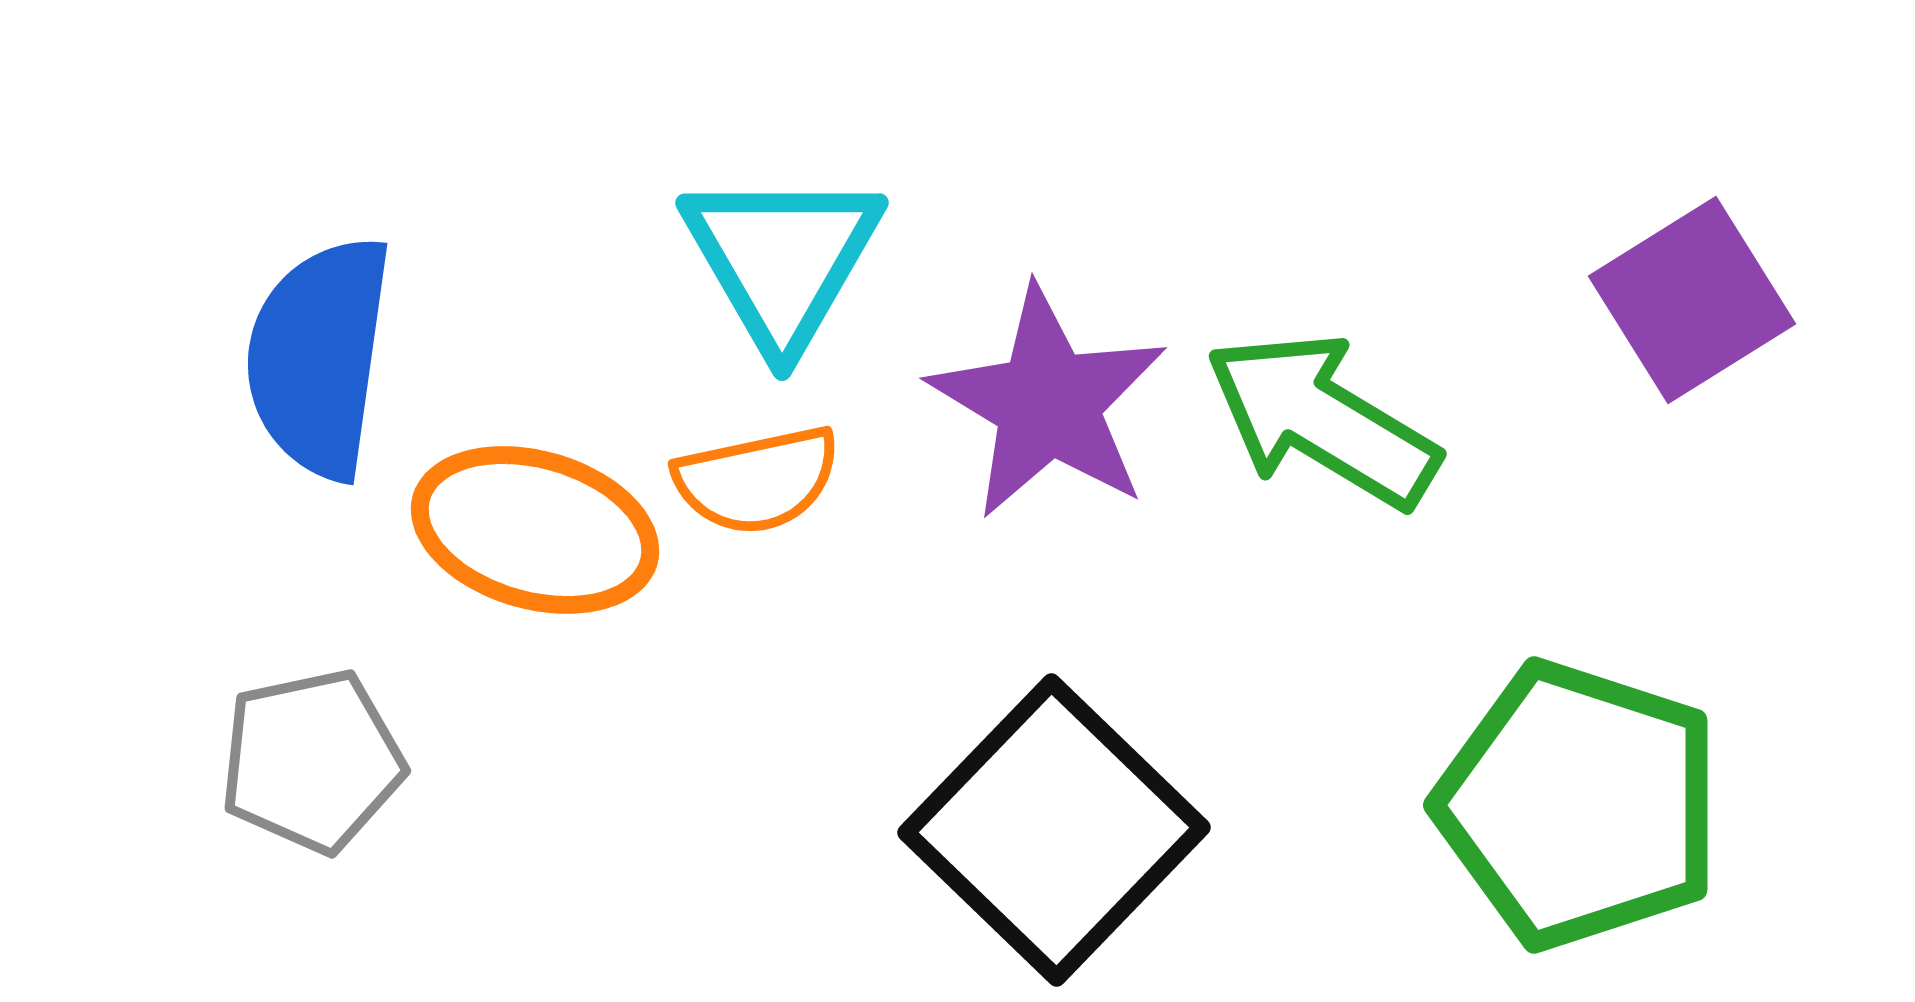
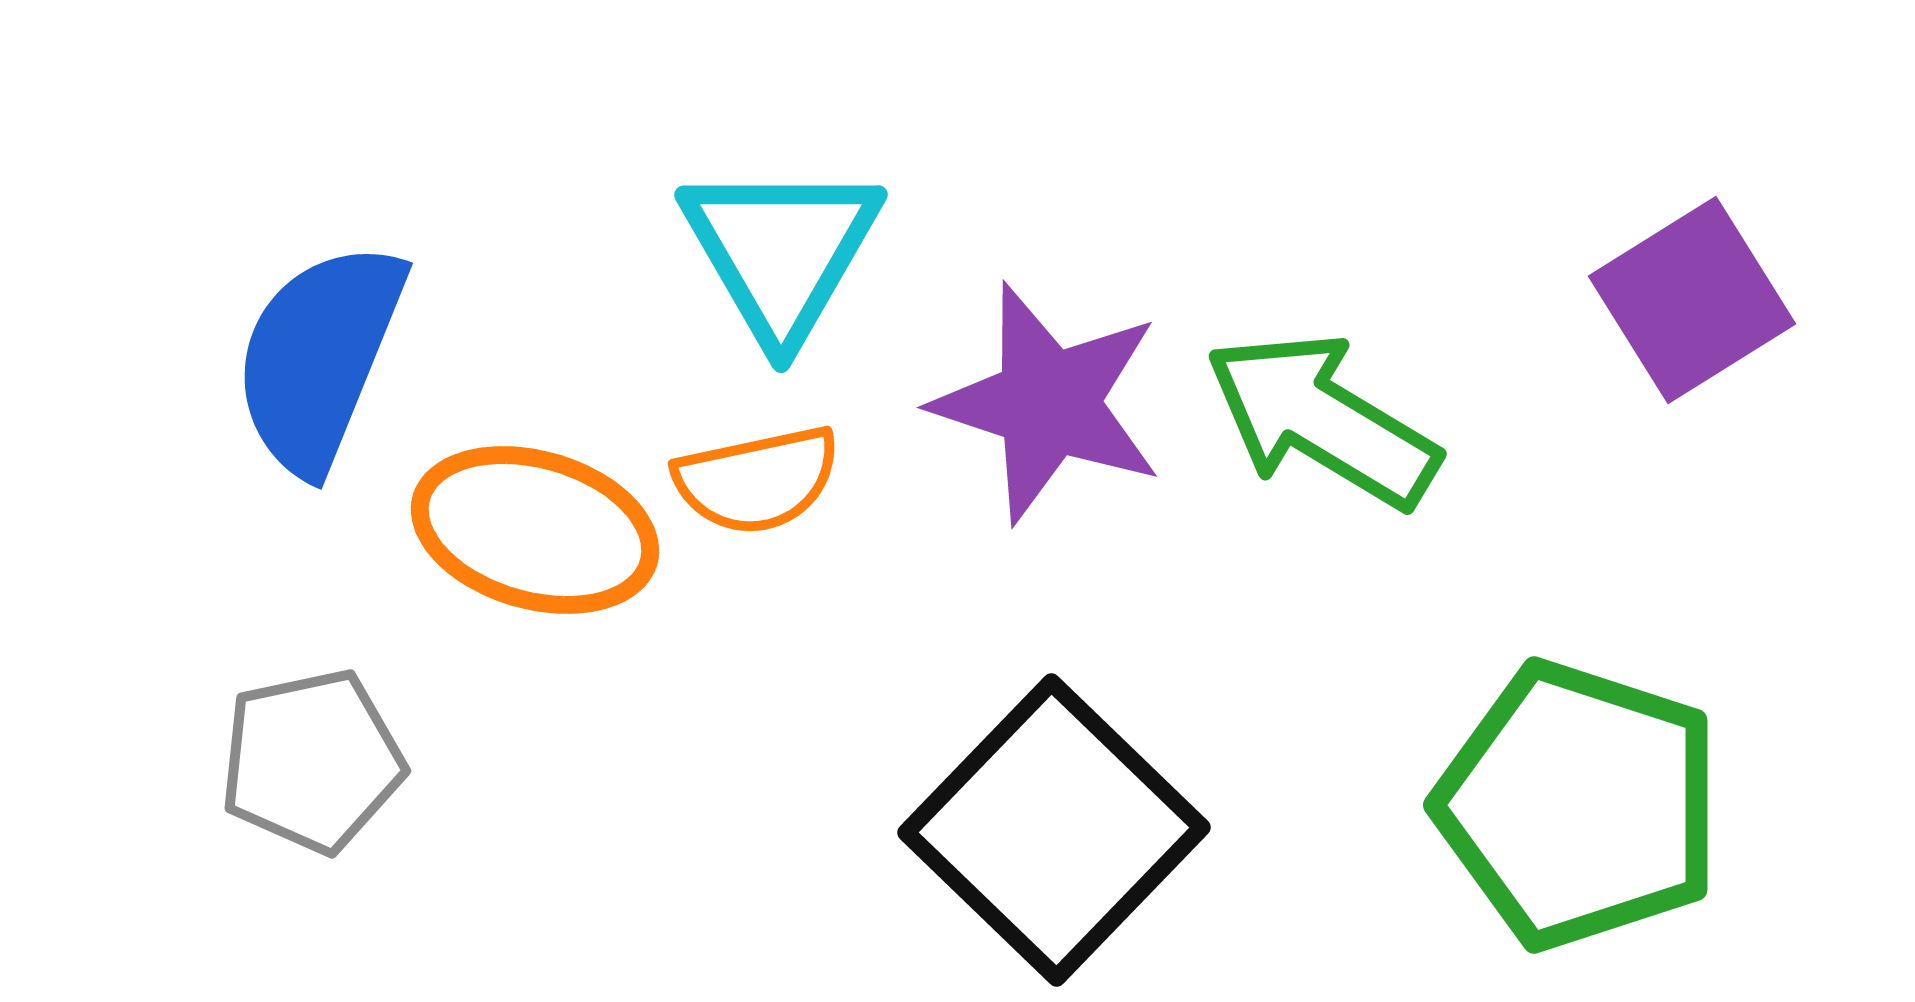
cyan triangle: moved 1 px left, 8 px up
blue semicircle: rotated 14 degrees clockwise
purple star: rotated 13 degrees counterclockwise
